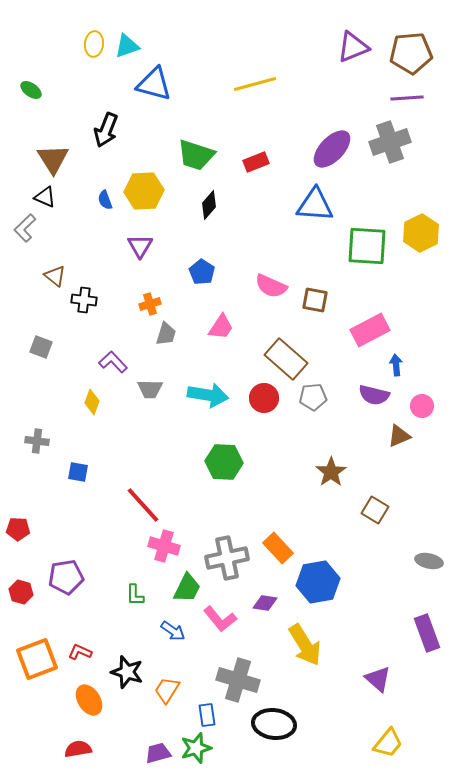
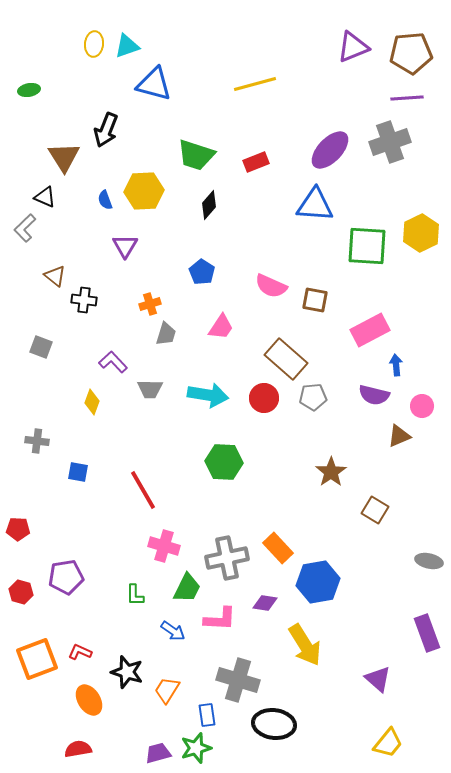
green ellipse at (31, 90): moved 2 px left; rotated 45 degrees counterclockwise
purple ellipse at (332, 149): moved 2 px left, 1 px down
brown triangle at (53, 159): moved 11 px right, 2 px up
purple triangle at (140, 246): moved 15 px left
red line at (143, 505): moved 15 px up; rotated 12 degrees clockwise
pink L-shape at (220, 619): rotated 48 degrees counterclockwise
